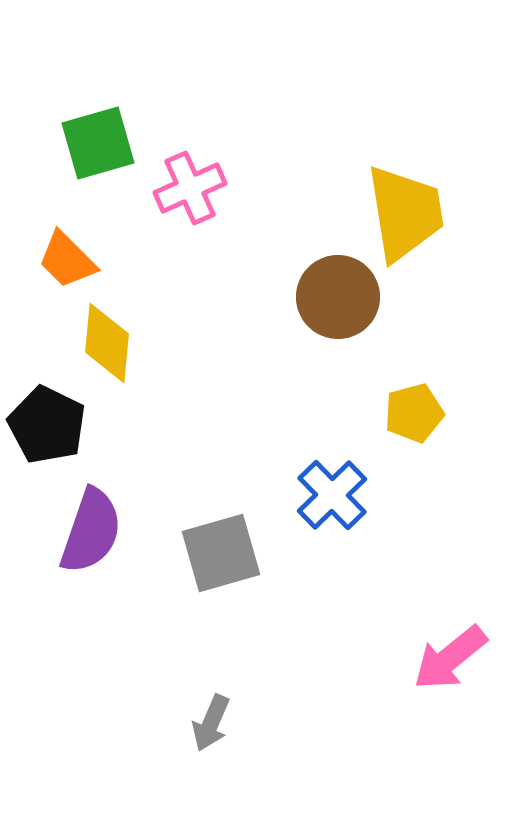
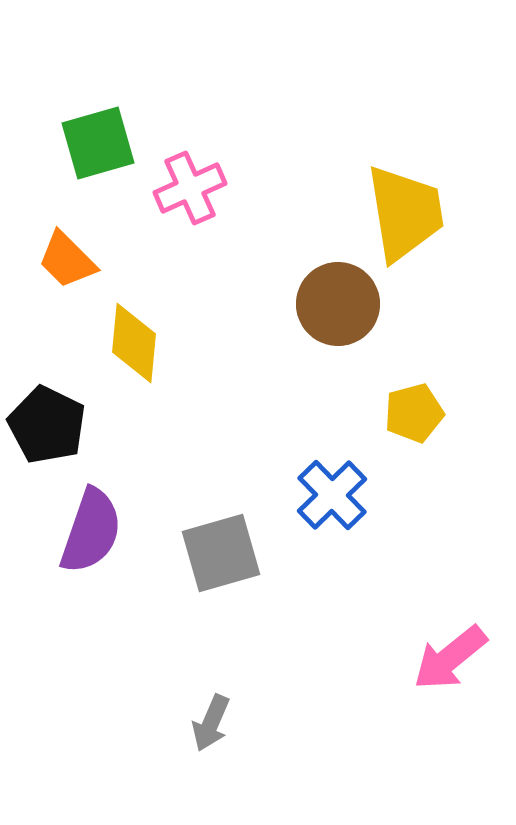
brown circle: moved 7 px down
yellow diamond: moved 27 px right
